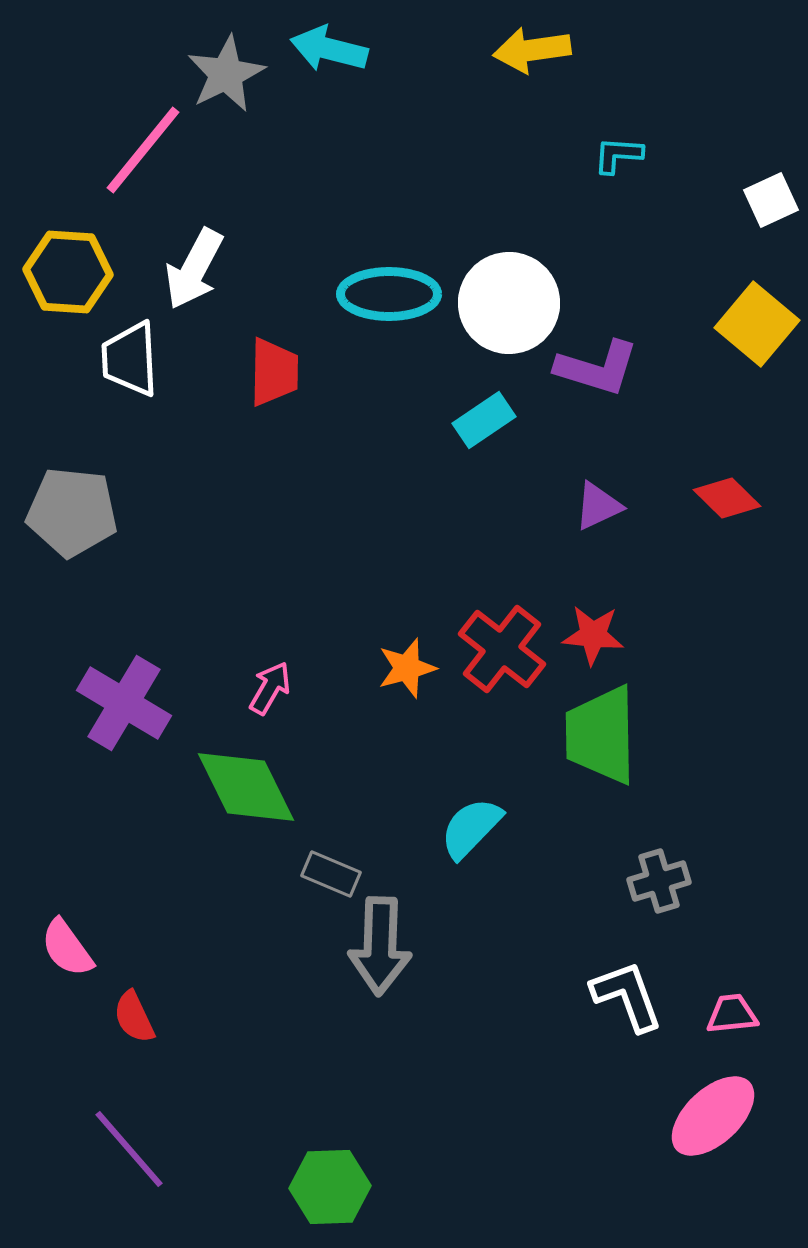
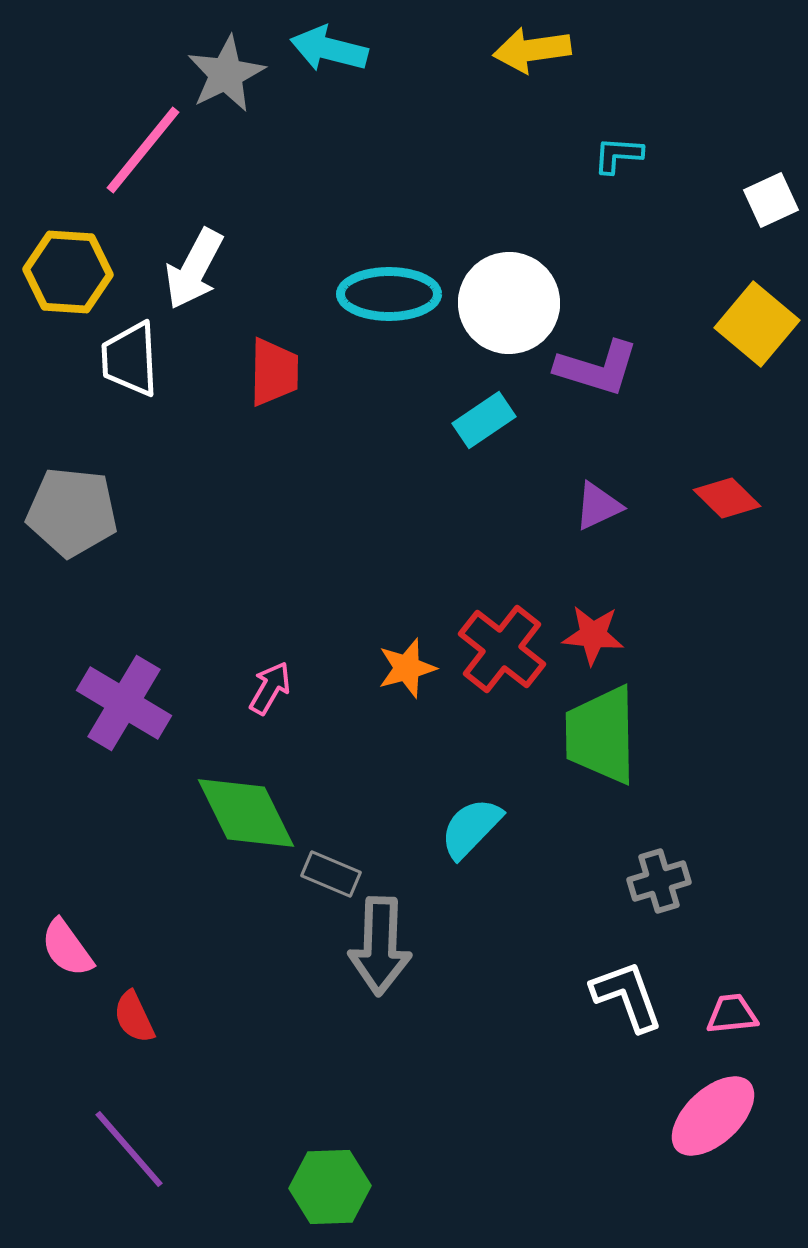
green diamond: moved 26 px down
